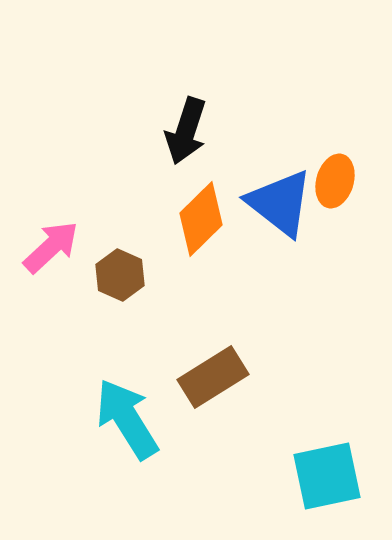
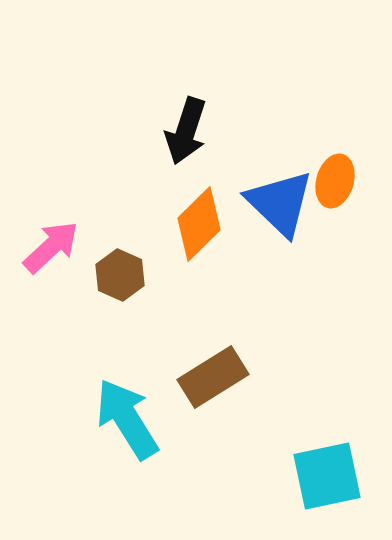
blue triangle: rotated 6 degrees clockwise
orange diamond: moved 2 px left, 5 px down
